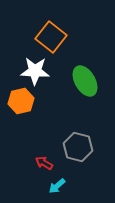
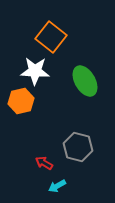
cyan arrow: rotated 12 degrees clockwise
